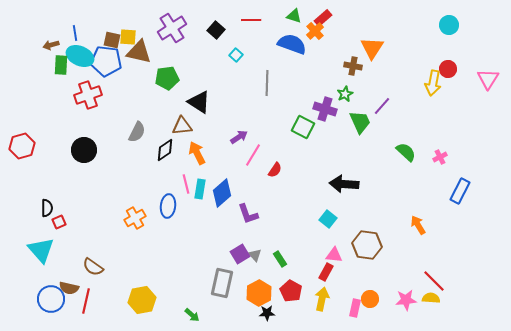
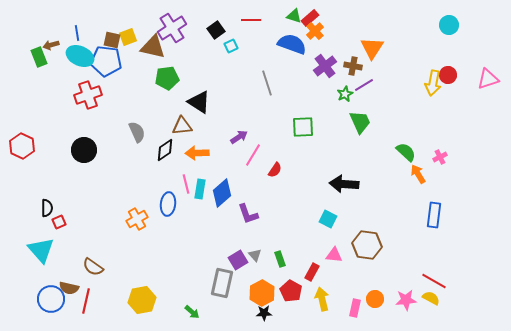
red rectangle at (323, 18): moved 13 px left
black square at (216, 30): rotated 12 degrees clockwise
blue line at (75, 33): moved 2 px right
yellow square at (128, 37): rotated 24 degrees counterclockwise
brown triangle at (139, 52): moved 14 px right, 5 px up
cyan square at (236, 55): moved 5 px left, 9 px up; rotated 24 degrees clockwise
green rectangle at (61, 65): moved 22 px left, 8 px up; rotated 24 degrees counterclockwise
red circle at (448, 69): moved 6 px down
pink triangle at (488, 79): rotated 40 degrees clockwise
gray line at (267, 83): rotated 20 degrees counterclockwise
purple line at (382, 106): moved 18 px left, 21 px up; rotated 18 degrees clockwise
purple cross at (325, 109): moved 43 px up; rotated 35 degrees clockwise
green square at (303, 127): rotated 30 degrees counterclockwise
gray semicircle at (137, 132): rotated 50 degrees counterclockwise
red hexagon at (22, 146): rotated 20 degrees counterclockwise
orange arrow at (197, 153): rotated 65 degrees counterclockwise
blue rectangle at (460, 191): moved 26 px left, 24 px down; rotated 20 degrees counterclockwise
blue ellipse at (168, 206): moved 2 px up
orange cross at (135, 218): moved 2 px right, 1 px down
cyan square at (328, 219): rotated 12 degrees counterclockwise
orange arrow at (418, 225): moved 51 px up
purple square at (240, 254): moved 2 px left, 6 px down
green rectangle at (280, 259): rotated 14 degrees clockwise
red rectangle at (326, 272): moved 14 px left
red line at (434, 281): rotated 15 degrees counterclockwise
orange hexagon at (259, 293): moved 3 px right
yellow semicircle at (431, 298): rotated 24 degrees clockwise
yellow arrow at (322, 299): rotated 25 degrees counterclockwise
orange circle at (370, 299): moved 5 px right
black star at (267, 313): moved 3 px left
green arrow at (192, 315): moved 3 px up
